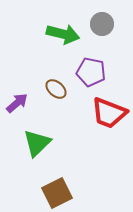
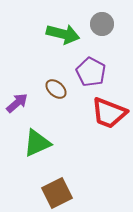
purple pentagon: rotated 16 degrees clockwise
green triangle: rotated 20 degrees clockwise
